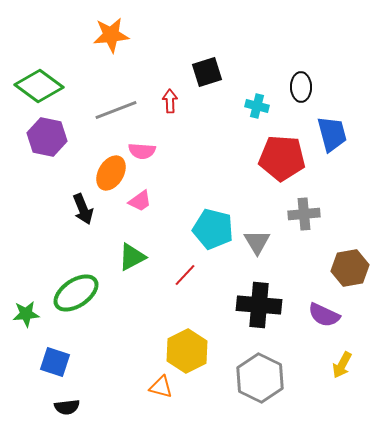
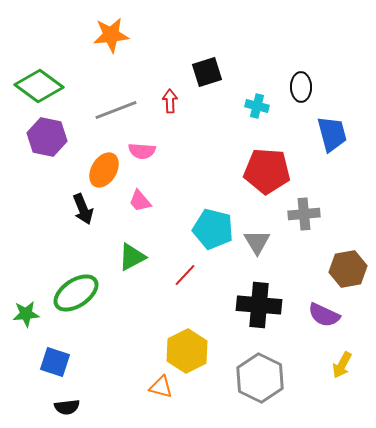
red pentagon: moved 15 px left, 13 px down
orange ellipse: moved 7 px left, 3 px up
pink trapezoid: rotated 85 degrees clockwise
brown hexagon: moved 2 px left, 1 px down
